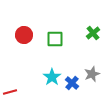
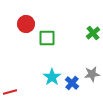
red circle: moved 2 px right, 11 px up
green square: moved 8 px left, 1 px up
gray star: rotated 14 degrees clockwise
